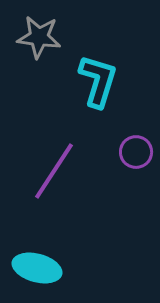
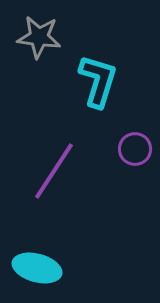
purple circle: moved 1 px left, 3 px up
